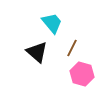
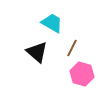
cyan trapezoid: rotated 20 degrees counterclockwise
